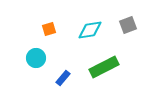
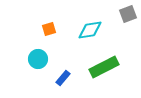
gray square: moved 11 px up
cyan circle: moved 2 px right, 1 px down
